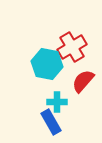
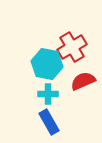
red semicircle: rotated 25 degrees clockwise
cyan cross: moved 9 px left, 8 px up
blue rectangle: moved 2 px left
